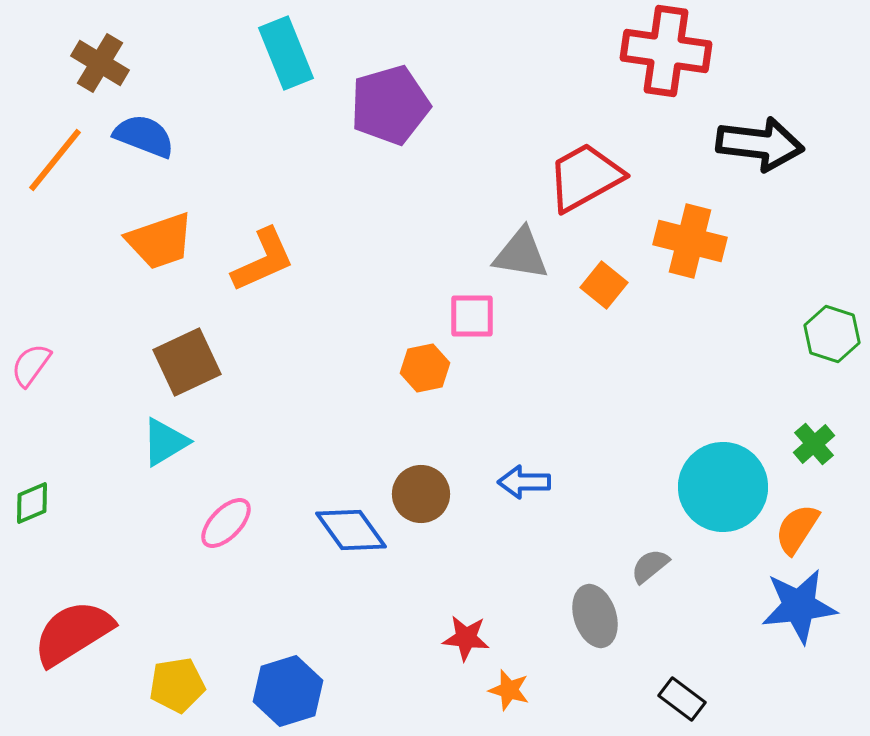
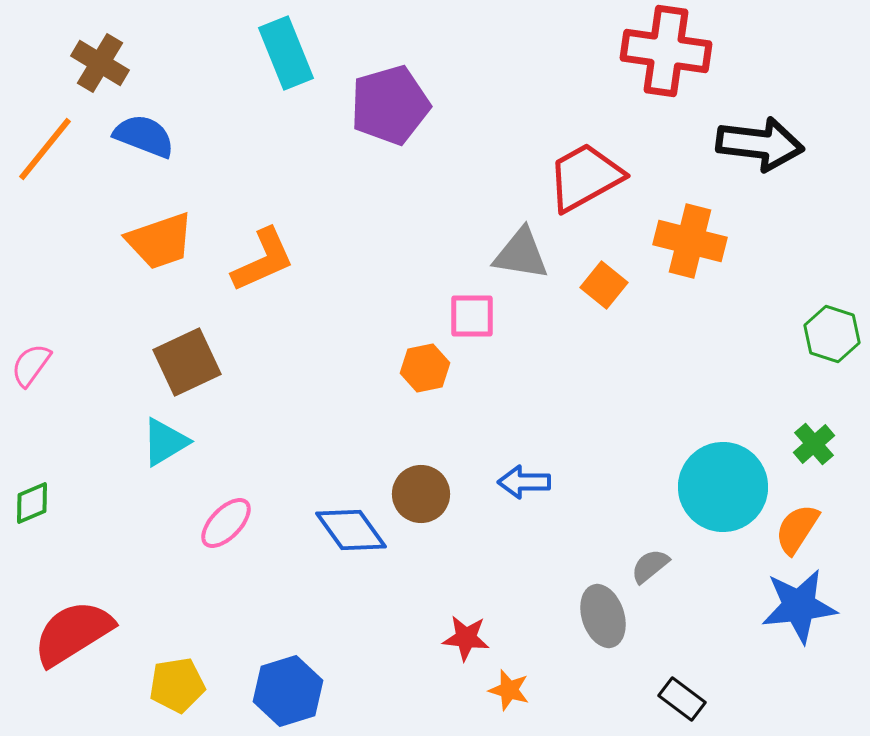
orange line: moved 10 px left, 11 px up
gray ellipse: moved 8 px right
